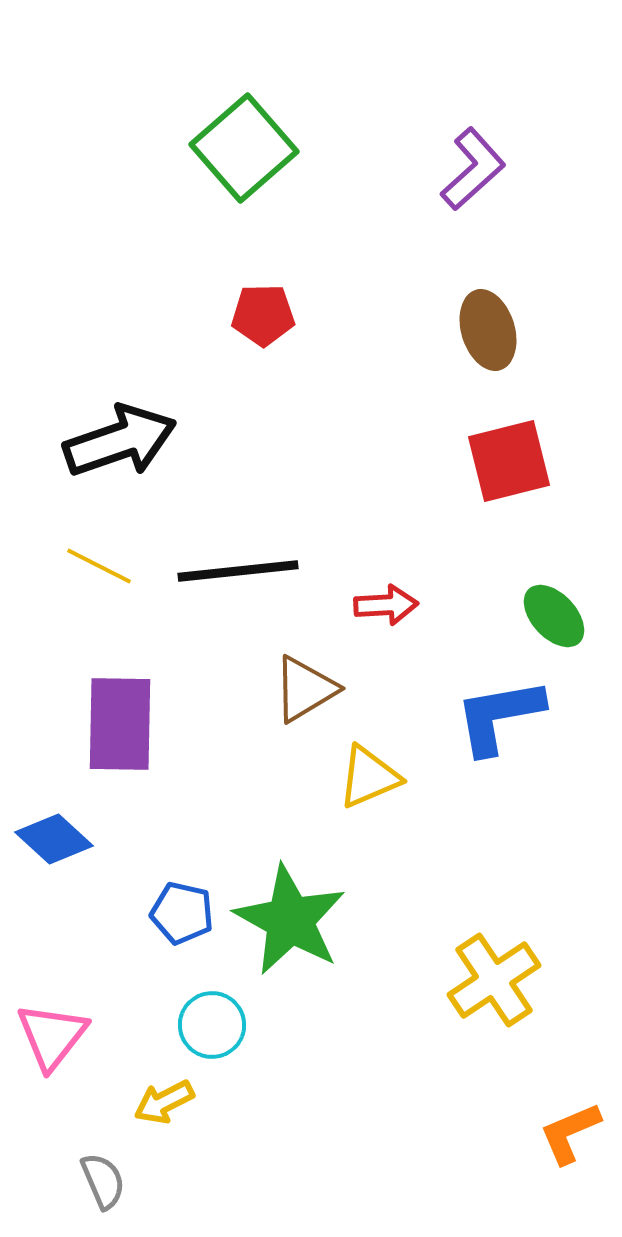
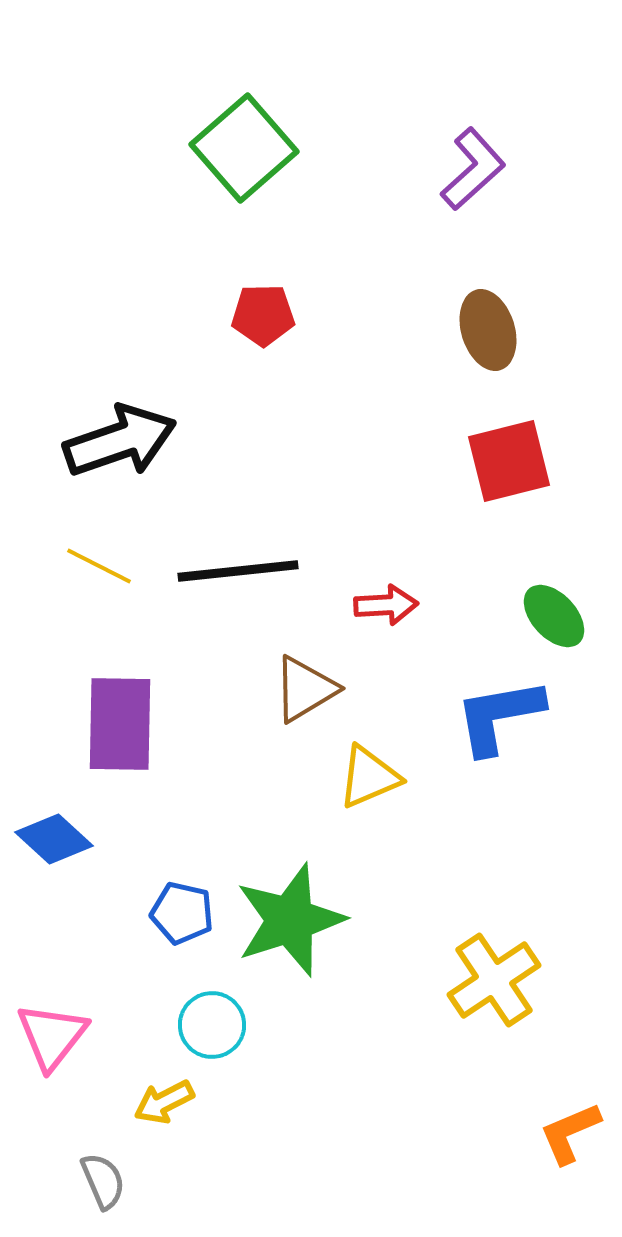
green star: rotated 25 degrees clockwise
